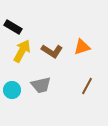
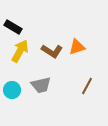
orange triangle: moved 5 px left
yellow arrow: moved 2 px left
